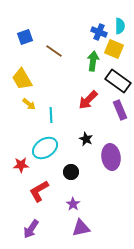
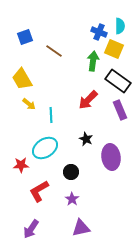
purple star: moved 1 px left, 5 px up
